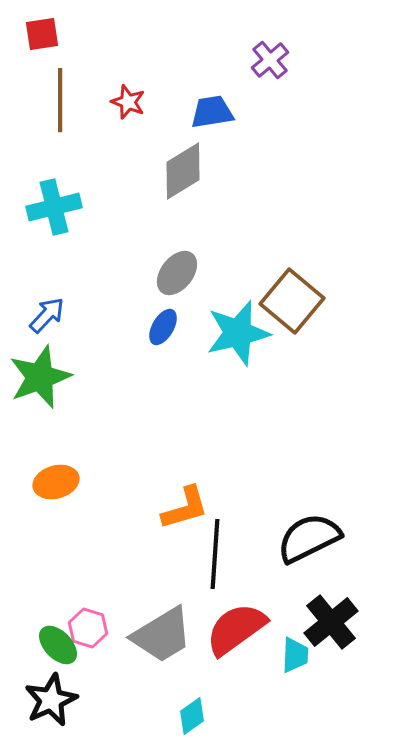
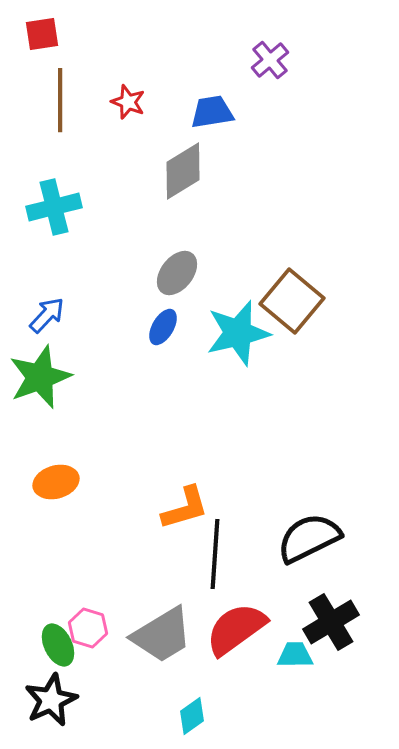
black cross: rotated 8 degrees clockwise
green ellipse: rotated 18 degrees clockwise
cyan trapezoid: rotated 93 degrees counterclockwise
